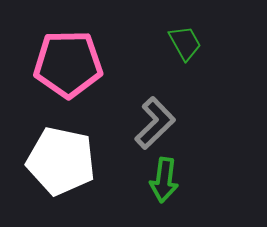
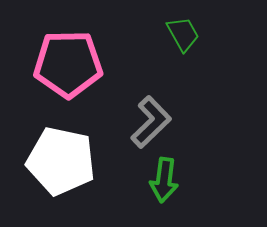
green trapezoid: moved 2 px left, 9 px up
gray L-shape: moved 4 px left, 1 px up
